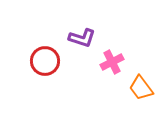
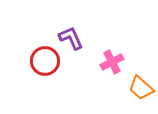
purple L-shape: moved 11 px left; rotated 132 degrees counterclockwise
orange trapezoid: rotated 12 degrees counterclockwise
